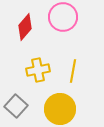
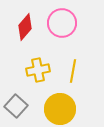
pink circle: moved 1 px left, 6 px down
